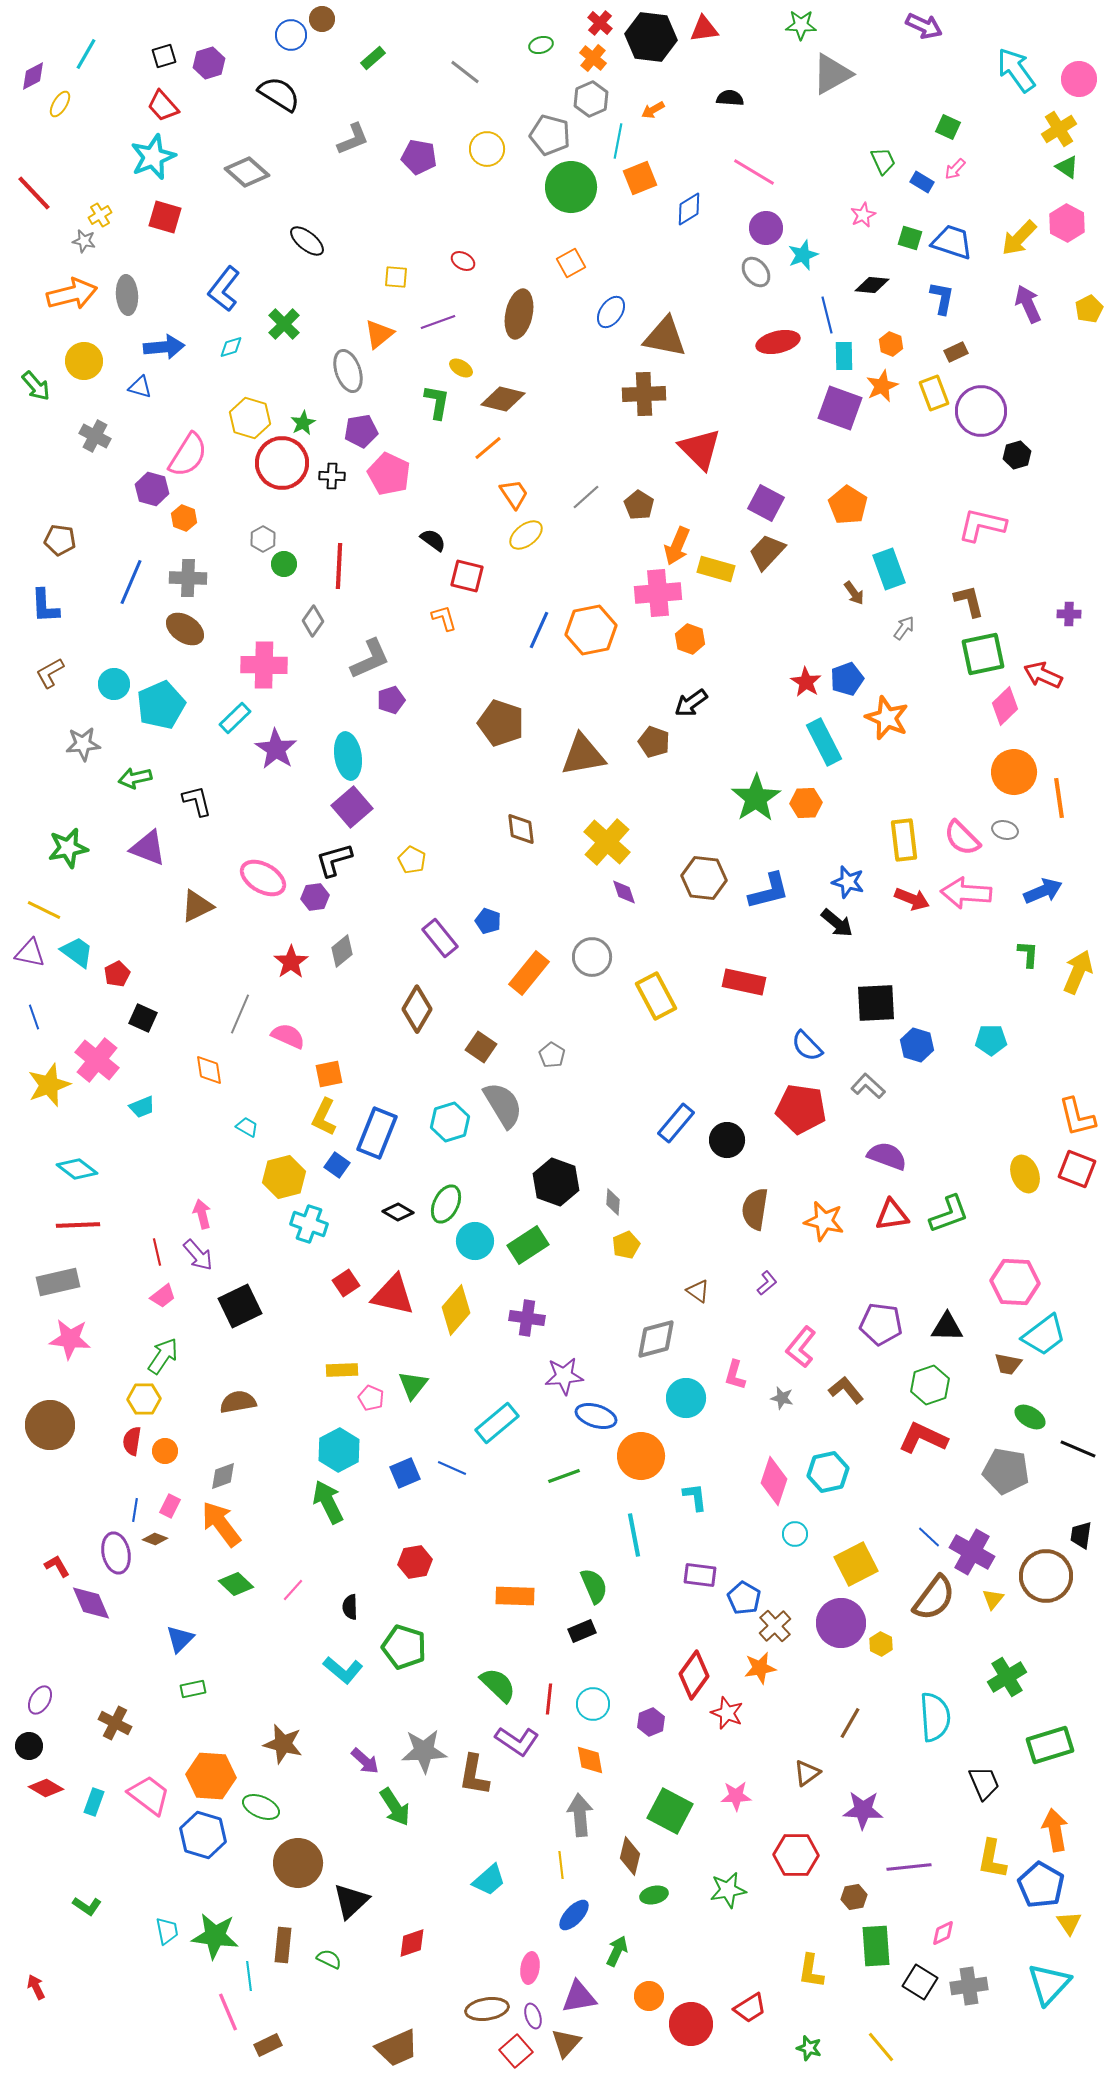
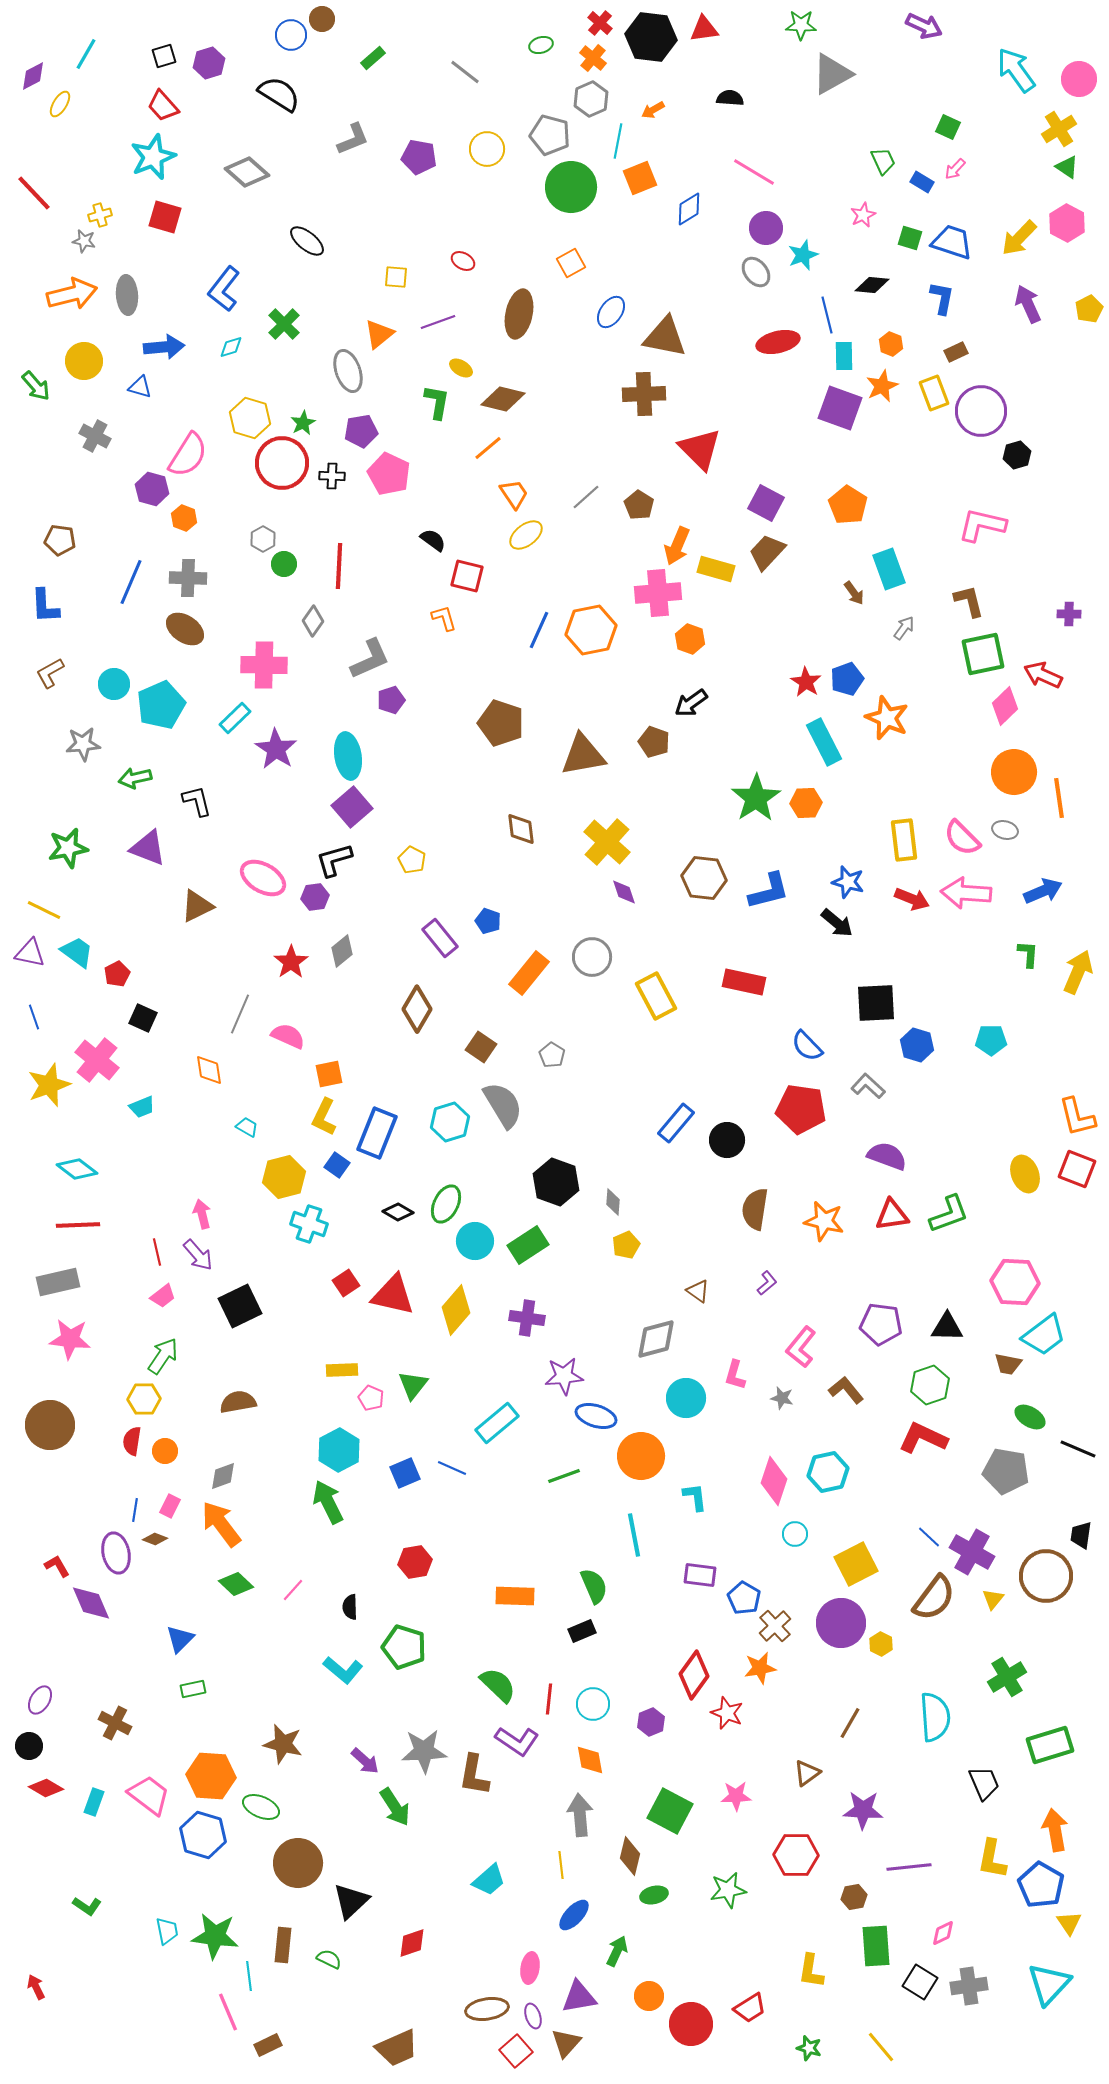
yellow cross at (100, 215): rotated 15 degrees clockwise
